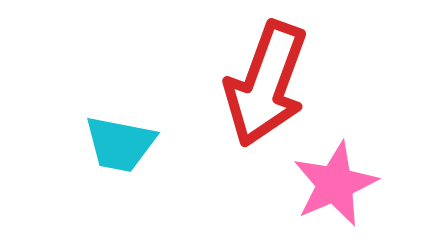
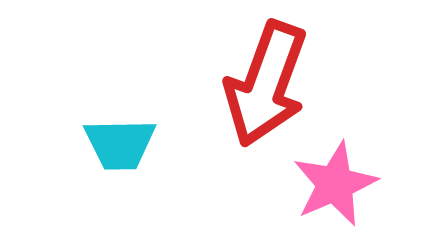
cyan trapezoid: rotated 12 degrees counterclockwise
